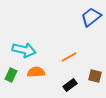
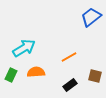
cyan arrow: moved 2 px up; rotated 45 degrees counterclockwise
